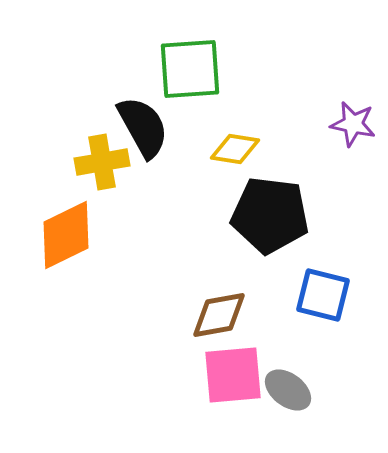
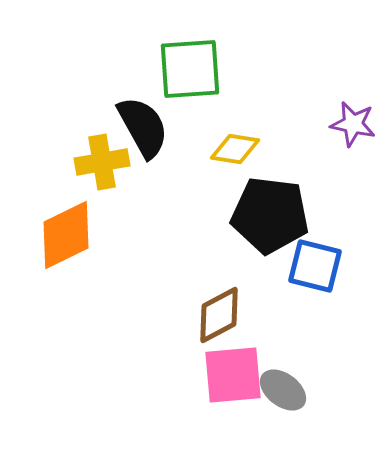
blue square: moved 8 px left, 29 px up
brown diamond: rotated 18 degrees counterclockwise
gray ellipse: moved 5 px left
